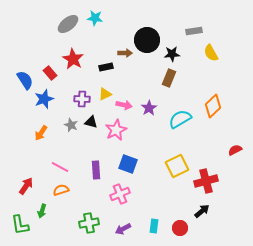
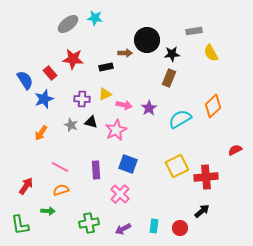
red star: rotated 25 degrees counterclockwise
red cross: moved 4 px up; rotated 10 degrees clockwise
pink cross: rotated 24 degrees counterclockwise
green arrow: moved 6 px right; rotated 104 degrees counterclockwise
